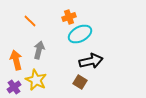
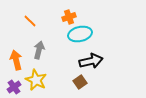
cyan ellipse: rotated 15 degrees clockwise
brown square: rotated 24 degrees clockwise
